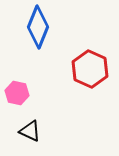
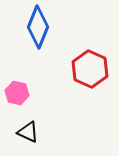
black triangle: moved 2 px left, 1 px down
